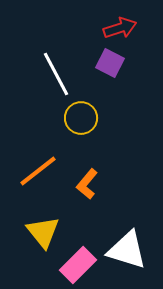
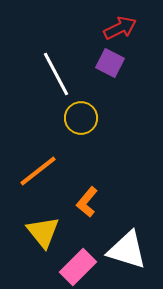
red arrow: rotated 8 degrees counterclockwise
orange L-shape: moved 18 px down
pink rectangle: moved 2 px down
